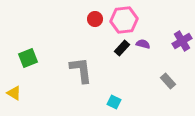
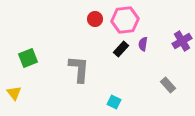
pink hexagon: moved 1 px right
purple semicircle: rotated 96 degrees counterclockwise
black rectangle: moved 1 px left, 1 px down
gray L-shape: moved 2 px left, 1 px up; rotated 12 degrees clockwise
gray rectangle: moved 4 px down
yellow triangle: rotated 21 degrees clockwise
